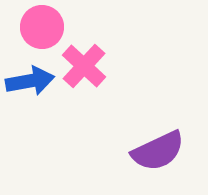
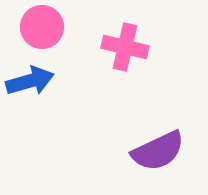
pink cross: moved 41 px right, 19 px up; rotated 30 degrees counterclockwise
blue arrow: rotated 6 degrees counterclockwise
